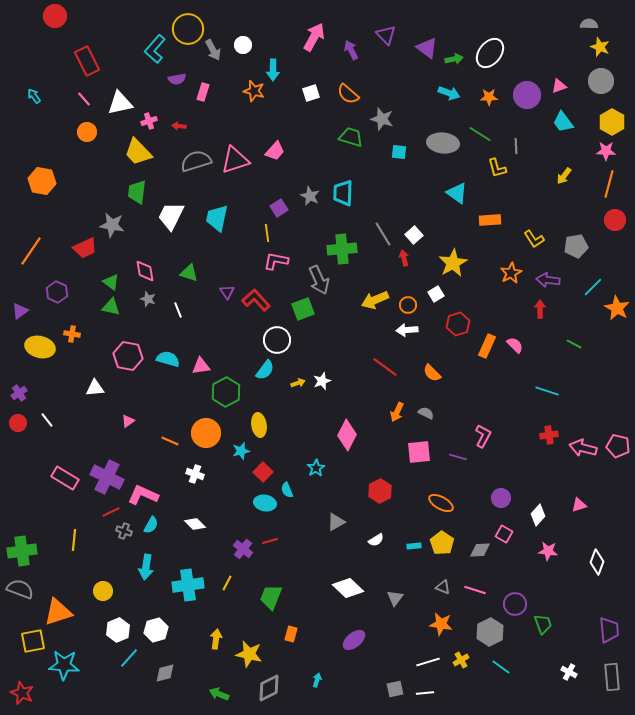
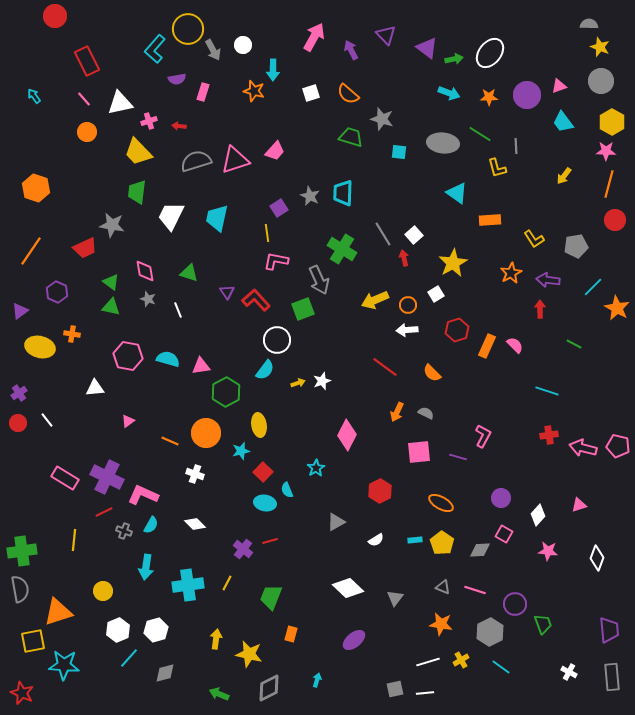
orange hexagon at (42, 181): moved 6 px left, 7 px down; rotated 8 degrees clockwise
green cross at (342, 249): rotated 36 degrees clockwise
red hexagon at (458, 324): moved 1 px left, 6 px down
red line at (111, 512): moved 7 px left
cyan rectangle at (414, 546): moved 1 px right, 6 px up
white diamond at (597, 562): moved 4 px up
gray semicircle at (20, 589): rotated 60 degrees clockwise
